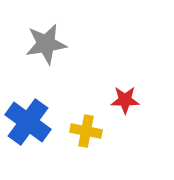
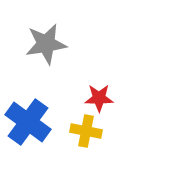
red star: moved 26 px left, 2 px up
